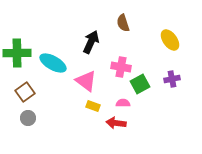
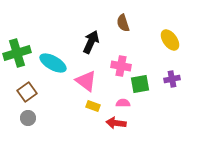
green cross: rotated 16 degrees counterclockwise
pink cross: moved 1 px up
green square: rotated 18 degrees clockwise
brown square: moved 2 px right
